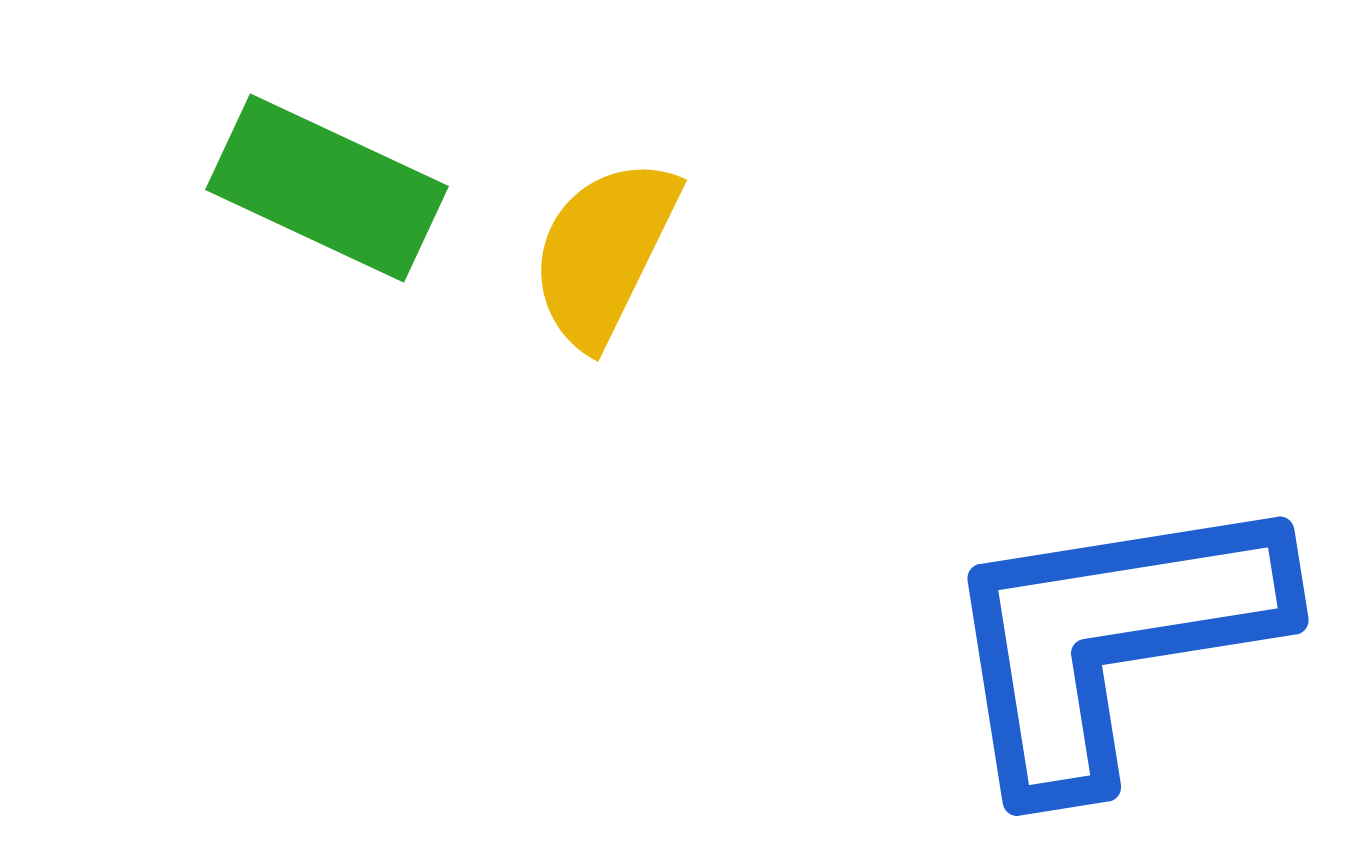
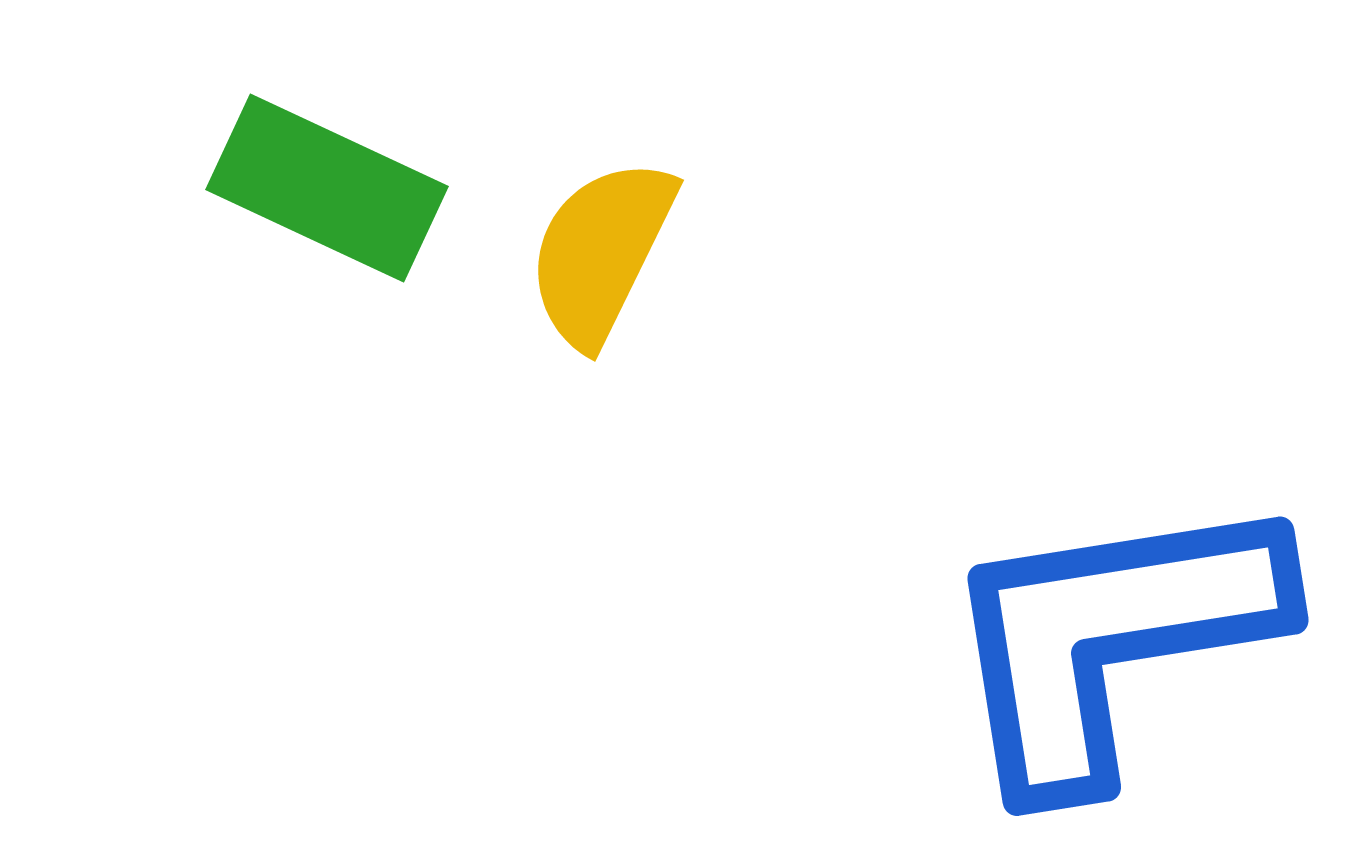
yellow semicircle: moved 3 px left
